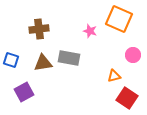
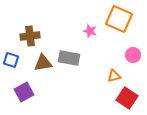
brown cross: moved 9 px left, 7 px down
